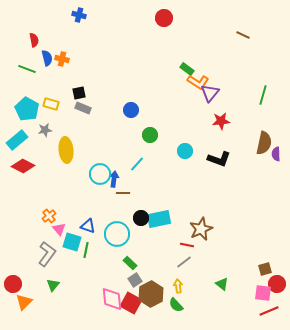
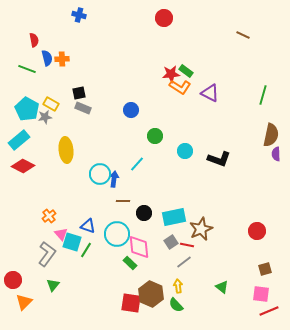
orange cross at (62, 59): rotated 16 degrees counterclockwise
green rectangle at (187, 69): moved 1 px left, 2 px down
orange L-shape at (198, 82): moved 18 px left, 5 px down
purple triangle at (210, 93): rotated 42 degrees counterclockwise
yellow rectangle at (51, 104): rotated 14 degrees clockwise
red star at (221, 121): moved 50 px left, 47 px up
gray star at (45, 130): moved 13 px up
green circle at (150, 135): moved 5 px right, 1 px down
cyan rectangle at (17, 140): moved 2 px right
brown semicircle at (264, 143): moved 7 px right, 8 px up
brown line at (123, 193): moved 8 px down
black circle at (141, 218): moved 3 px right, 5 px up
cyan rectangle at (159, 219): moved 15 px right, 2 px up
pink triangle at (59, 229): moved 2 px right, 5 px down
green line at (86, 250): rotated 21 degrees clockwise
gray square at (135, 280): moved 36 px right, 38 px up
red circle at (13, 284): moved 4 px up
green triangle at (222, 284): moved 3 px down
red circle at (277, 284): moved 20 px left, 53 px up
pink square at (263, 293): moved 2 px left, 1 px down
brown hexagon at (151, 294): rotated 10 degrees counterclockwise
pink diamond at (112, 299): moved 27 px right, 52 px up
red square at (131, 303): rotated 20 degrees counterclockwise
